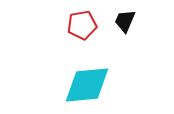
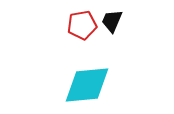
black trapezoid: moved 13 px left
